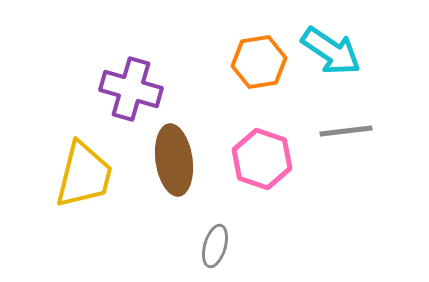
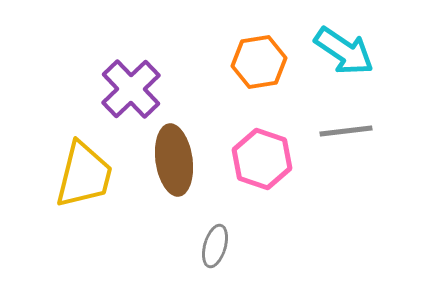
cyan arrow: moved 13 px right
purple cross: rotated 30 degrees clockwise
